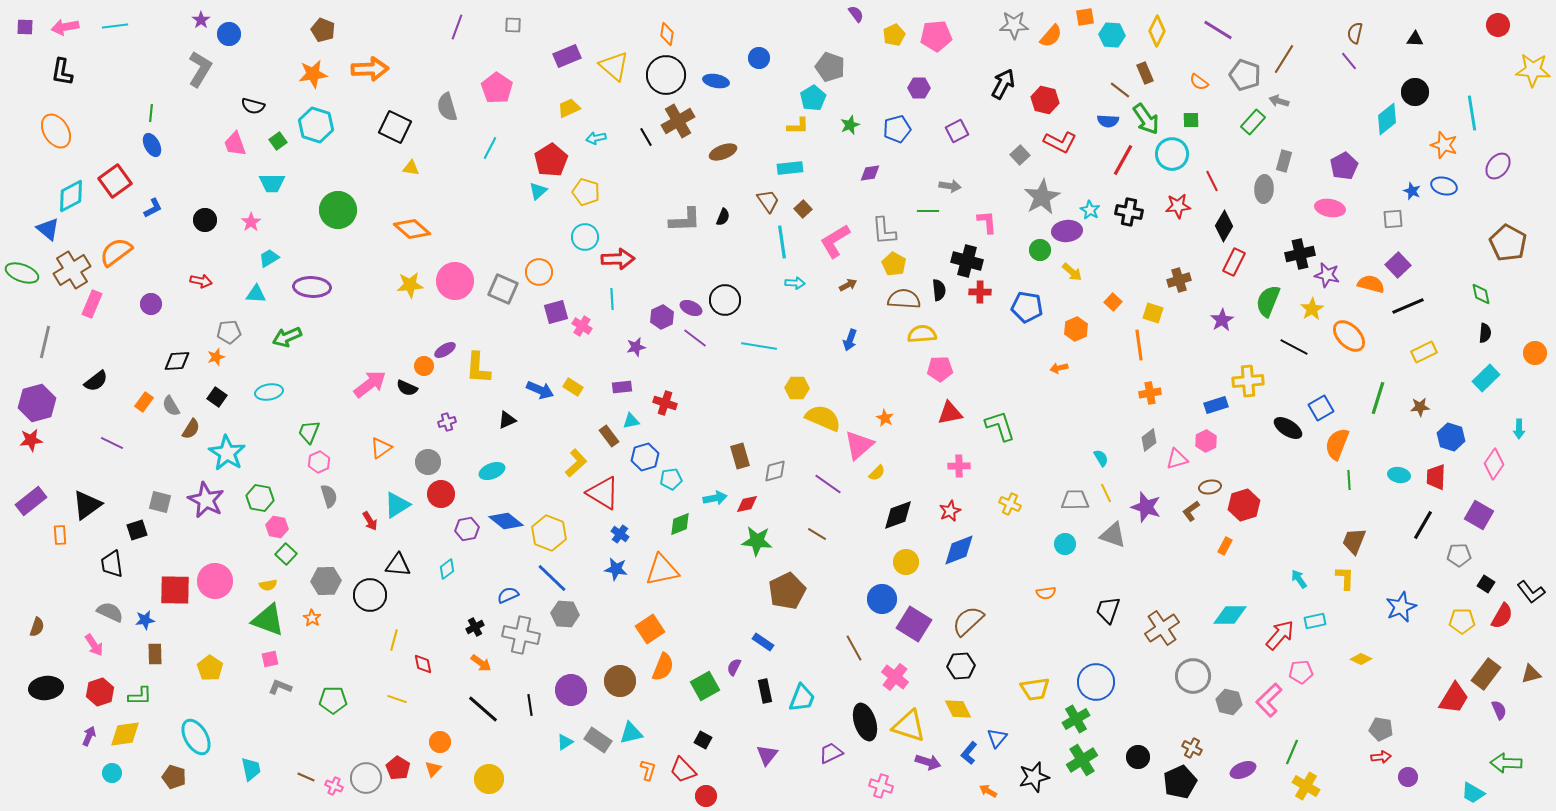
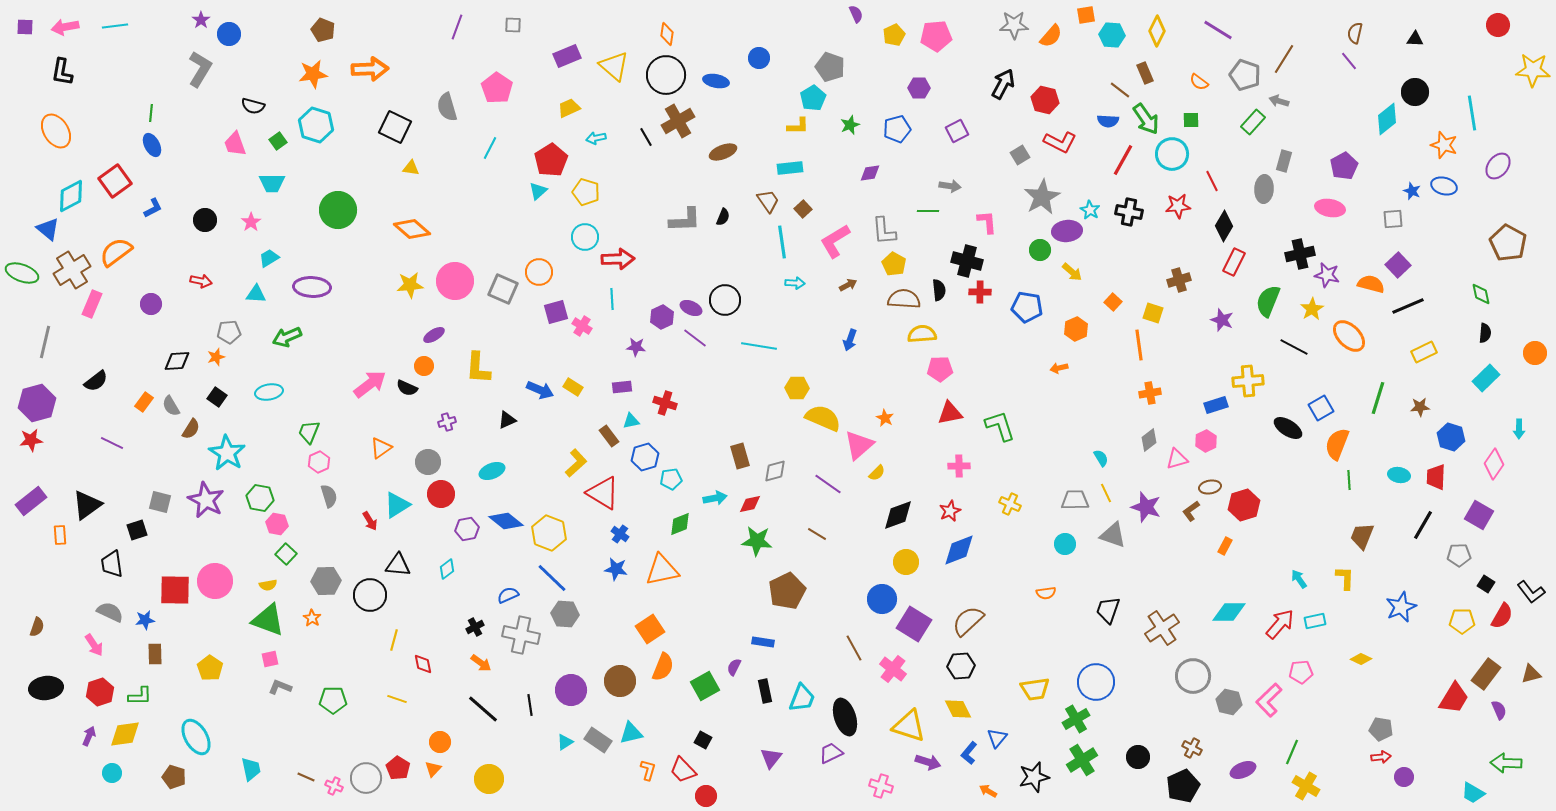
purple semicircle at (856, 14): rotated 12 degrees clockwise
orange square at (1085, 17): moved 1 px right, 2 px up
gray square at (1020, 155): rotated 12 degrees clockwise
purple star at (1222, 320): rotated 20 degrees counterclockwise
purple star at (636, 347): rotated 18 degrees clockwise
purple ellipse at (445, 350): moved 11 px left, 15 px up
red diamond at (747, 504): moved 3 px right
pink hexagon at (277, 527): moved 3 px up
brown trapezoid at (1354, 541): moved 8 px right, 5 px up
cyan diamond at (1230, 615): moved 1 px left, 3 px up
red arrow at (1280, 635): moved 11 px up
blue rectangle at (763, 642): rotated 25 degrees counterclockwise
pink cross at (895, 677): moved 2 px left, 8 px up
black ellipse at (865, 722): moved 20 px left, 5 px up
purple triangle at (767, 755): moved 4 px right, 3 px down
purple circle at (1408, 777): moved 4 px left
black pentagon at (1180, 782): moved 3 px right, 4 px down
